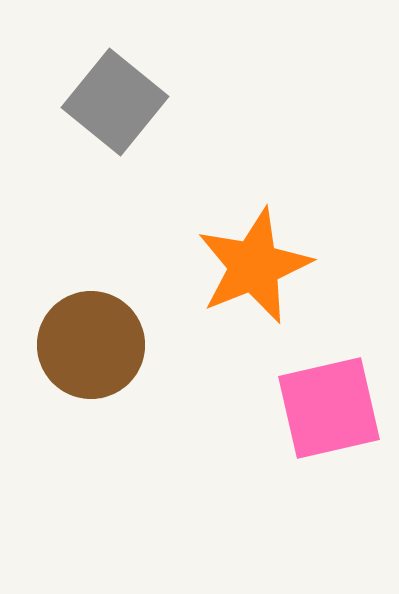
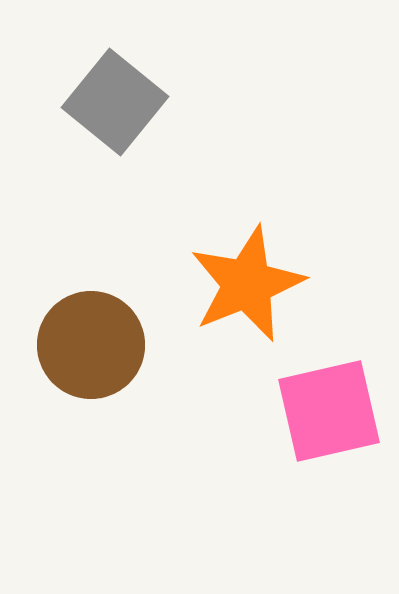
orange star: moved 7 px left, 18 px down
pink square: moved 3 px down
